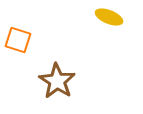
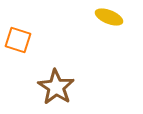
brown star: moved 1 px left, 6 px down
